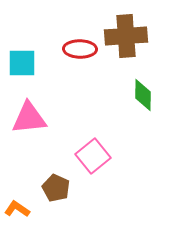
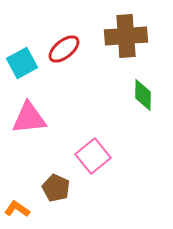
red ellipse: moved 16 px left; rotated 40 degrees counterclockwise
cyan square: rotated 28 degrees counterclockwise
